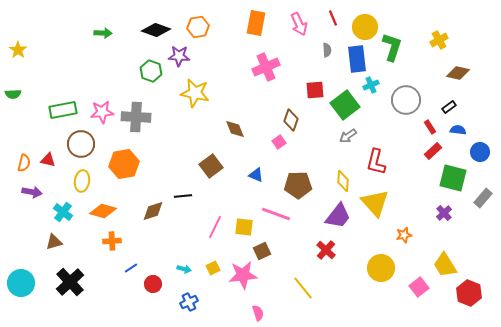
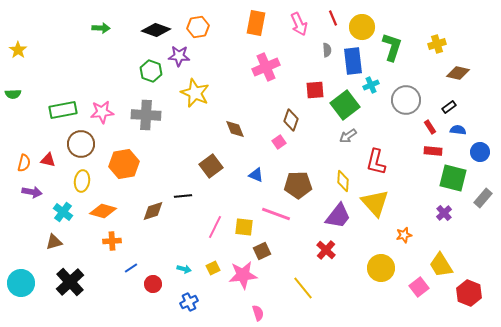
yellow circle at (365, 27): moved 3 px left
green arrow at (103, 33): moved 2 px left, 5 px up
yellow cross at (439, 40): moved 2 px left, 4 px down; rotated 12 degrees clockwise
blue rectangle at (357, 59): moved 4 px left, 2 px down
yellow star at (195, 93): rotated 12 degrees clockwise
gray cross at (136, 117): moved 10 px right, 2 px up
red rectangle at (433, 151): rotated 48 degrees clockwise
yellow trapezoid at (445, 265): moved 4 px left
